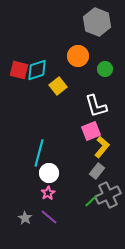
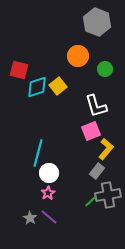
cyan diamond: moved 17 px down
yellow L-shape: moved 4 px right, 2 px down
cyan line: moved 1 px left
gray cross: rotated 15 degrees clockwise
gray star: moved 5 px right
